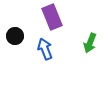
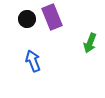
black circle: moved 12 px right, 17 px up
blue arrow: moved 12 px left, 12 px down
